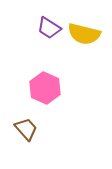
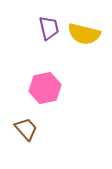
purple trapezoid: rotated 135 degrees counterclockwise
pink hexagon: rotated 24 degrees clockwise
